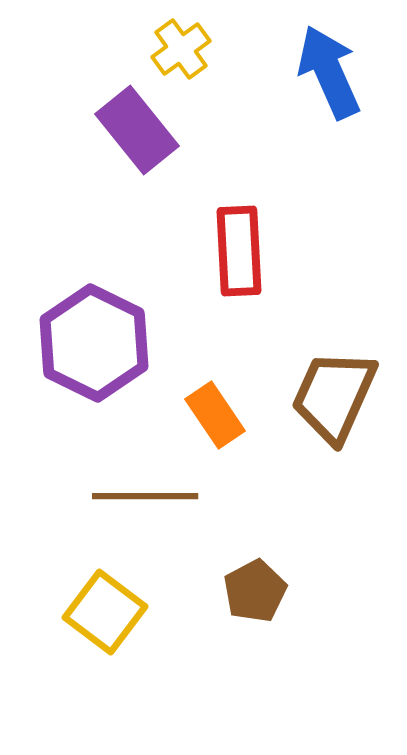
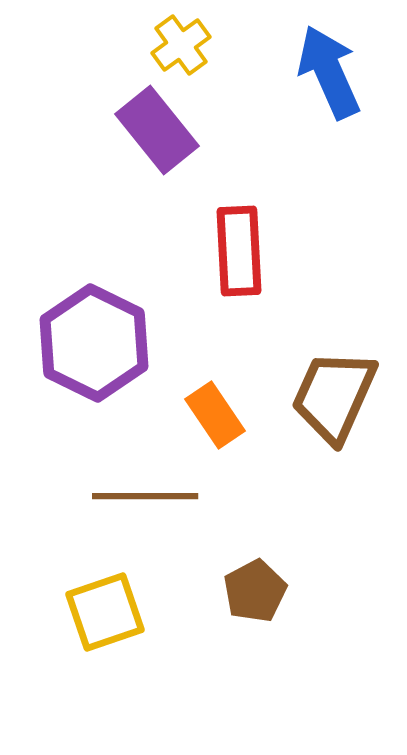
yellow cross: moved 4 px up
purple rectangle: moved 20 px right
yellow square: rotated 34 degrees clockwise
